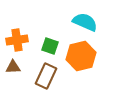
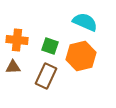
orange cross: rotated 15 degrees clockwise
